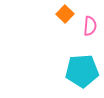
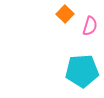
pink semicircle: rotated 12 degrees clockwise
